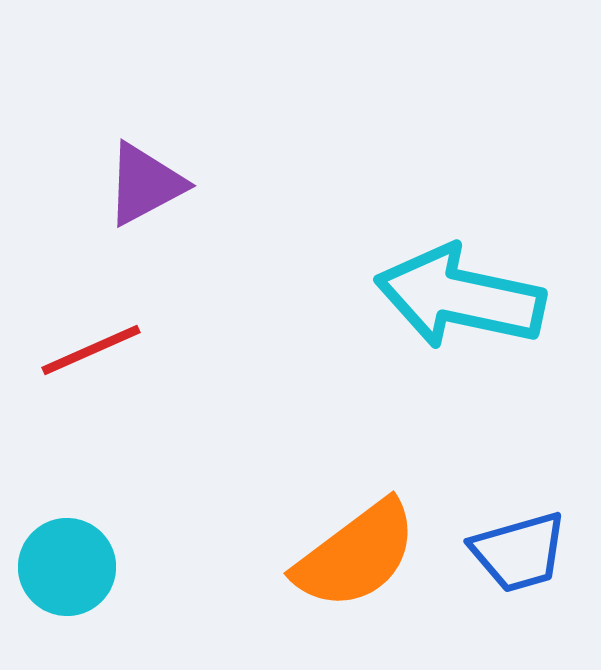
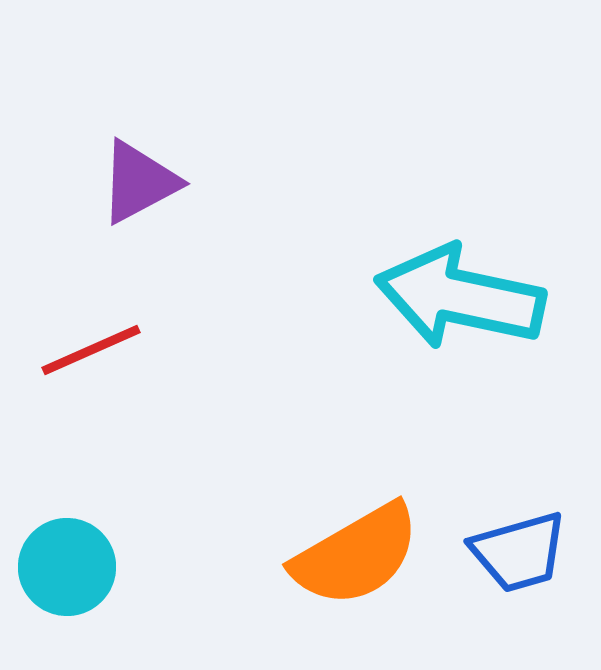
purple triangle: moved 6 px left, 2 px up
orange semicircle: rotated 7 degrees clockwise
